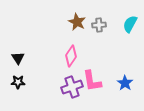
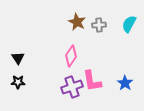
cyan semicircle: moved 1 px left
